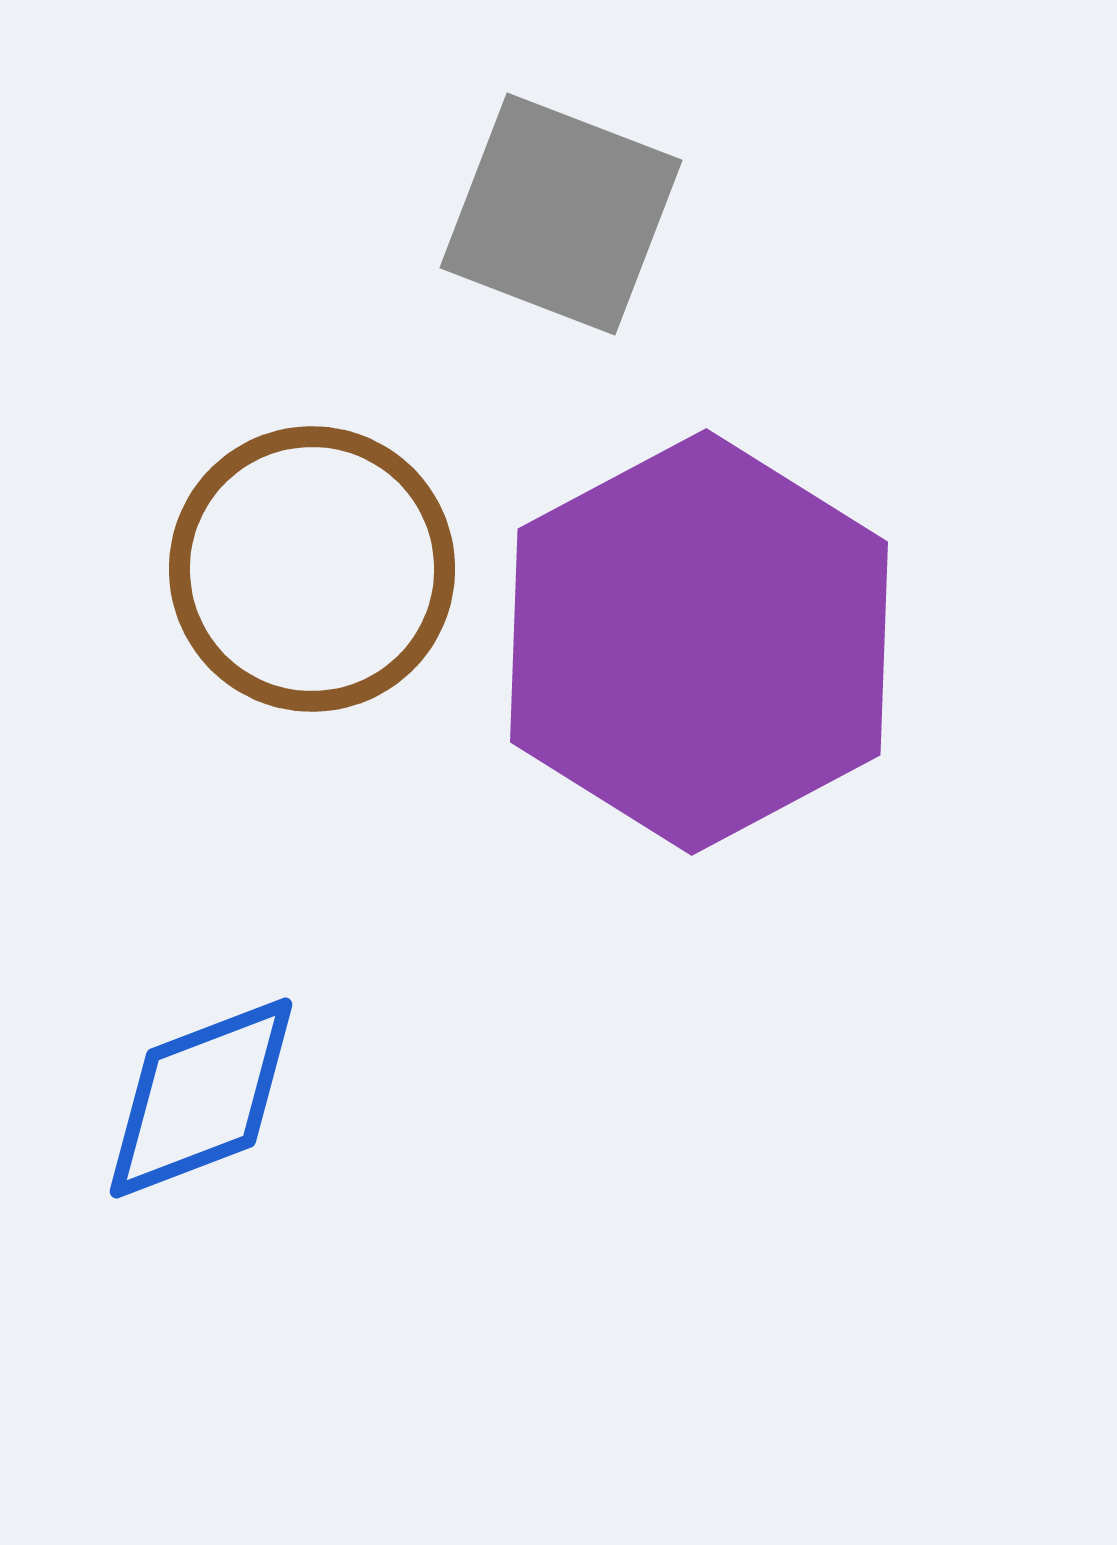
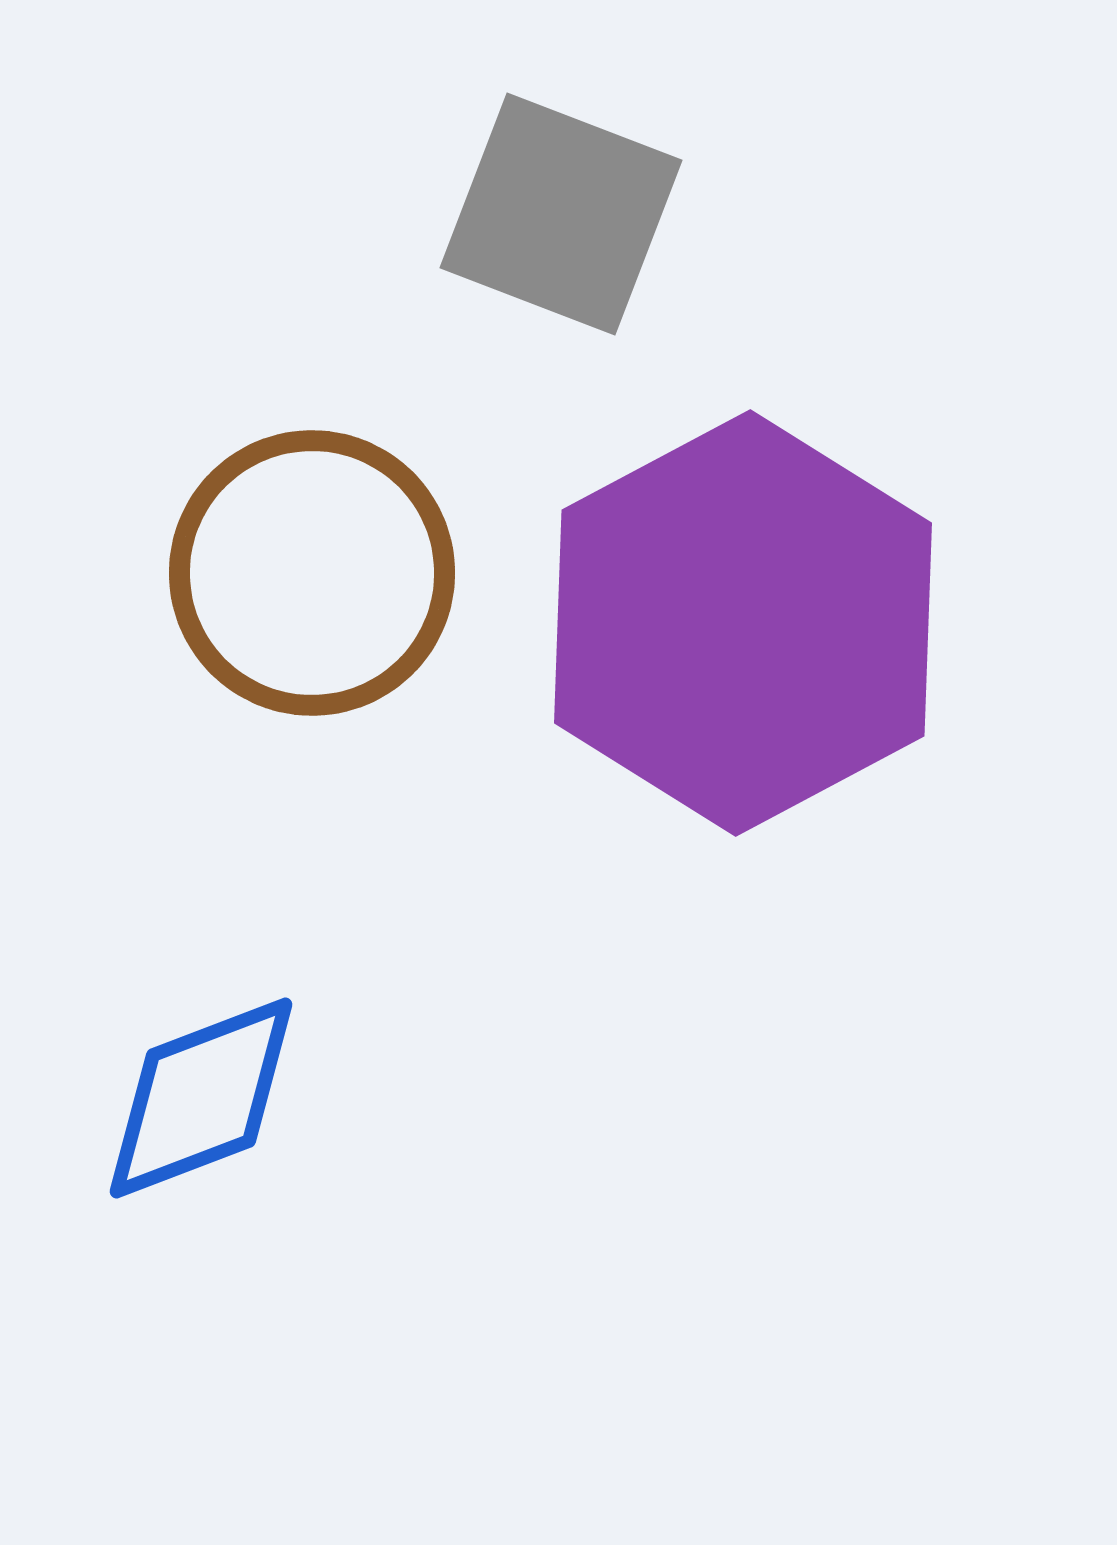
brown circle: moved 4 px down
purple hexagon: moved 44 px right, 19 px up
